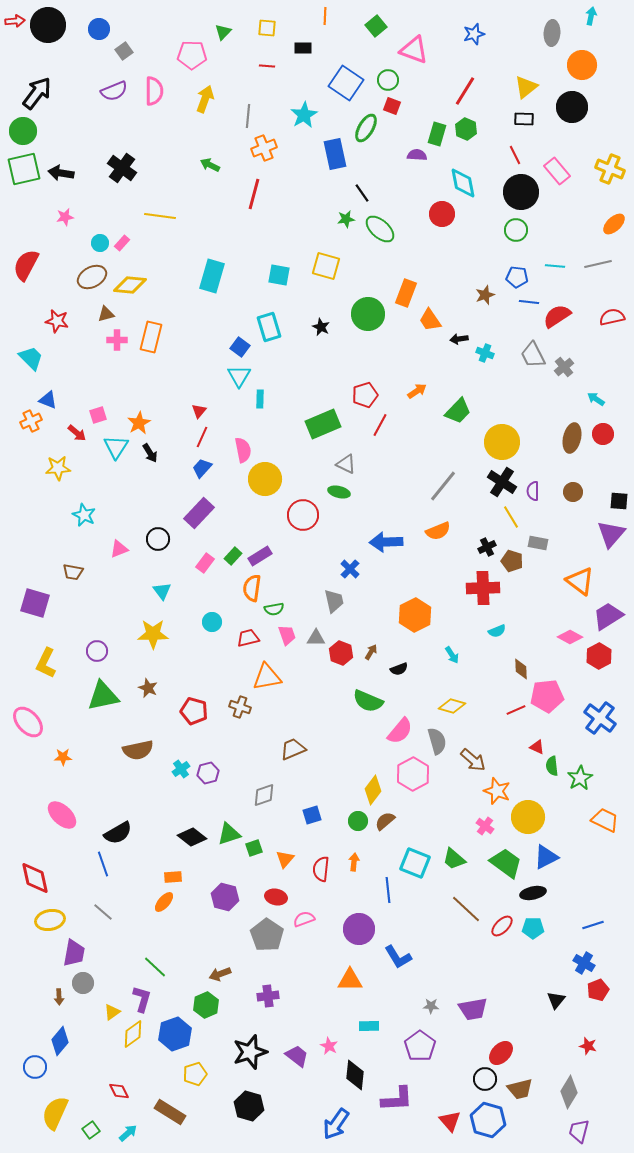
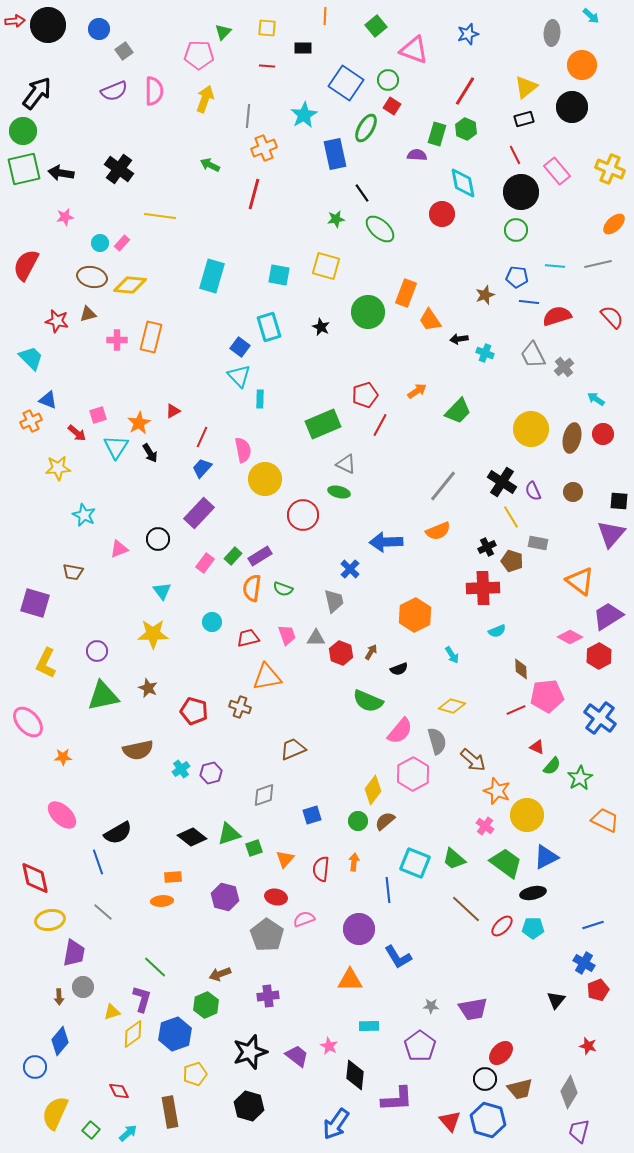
cyan arrow at (591, 16): rotated 120 degrees clockwise
blue star at (474, 34): moved 6 px left
pink pentagon at (192, 55): moved 7 px right
red square at (392, 106): rotated 12 degrees clockwise
black rectangle at (524, 119): rotated 18 degrees counterclockwise
black cross at (122, 168): moved 3 px left, 1 px down
green star at (346, 219): moved 10 px left
brown ellipse at (92, 277): rotated 40 degrees clockwise
brown triangle at (106, 314): moved 18 px left
green circle at (368, 314): moved 2 px up
red semicircle at (557, 316): rotated 16 degrees clockwise
red semicircle at (612, 317): rotated 60 degrees clockwise
cyan triangle at (239, 376): rotated 15 degrees counterclockwise
red triangle at (199, 411): moved 26 px left; rotated 21 degrees clockwise
yellow circle at (502, 442): moved 29 px right, 13 px up
purple semicircle at (533, 491): rotated 24 degrees counterclockwise
green semicircle at (274, 609): moved 9 px right, 20 px up; rotated 30 degrees clockwise
green semicircle at (552, 766): rotated 132 degrees counterclockwise
purple hexagon at (208, 773): moved 3 px right
yellow circle at (528, 817): moved 1 px left, 2 px up
blue line at (103, 864): moved 5 px left, 2 px up
orange ellipse at (164, 902): moved 2 px left, 1 px up; rotated 45 degrees clockwise
gray circle at (83, 983): moved 4 px down
yellow triangle at (112, 1012): rotated 18 degrees clockwise
brown rectangle at (170, 1112): rotated 48 degrees clockwise
green square at (91, 1130): rotated 12 degrees counterclockwise
